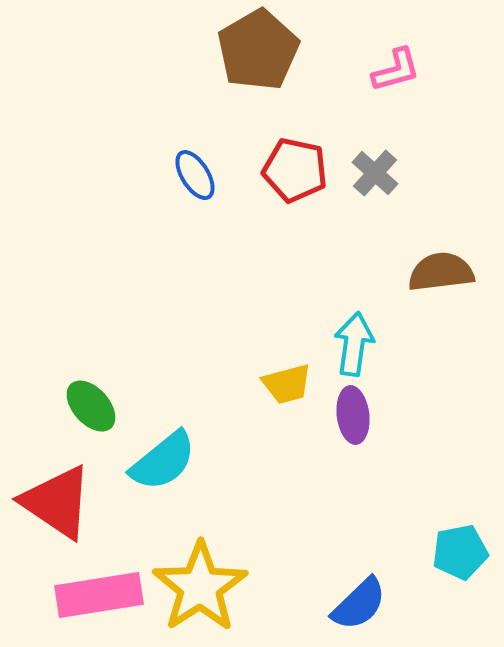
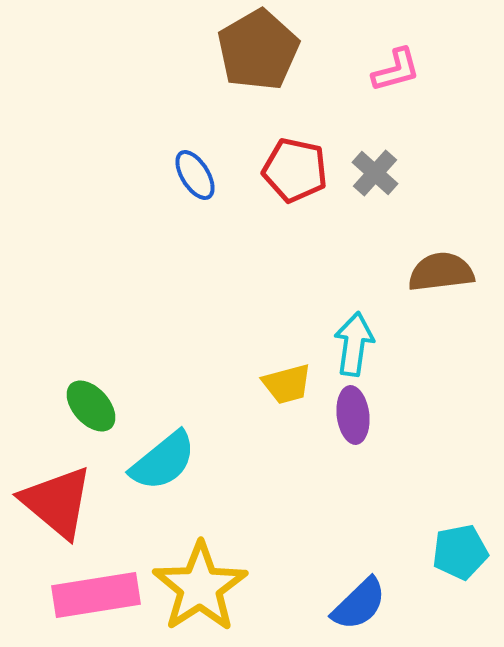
red triangle: rotated 6 degrees clockwise
pink rectangle: moved 3 px left
